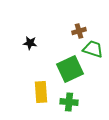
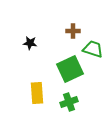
brown cross: moved 6 px left; rotated 16 degrees clockwise
yellow rectangle: moved 4 px left, 1 px down
green cross: rotated 24 degrees counterclockwise
